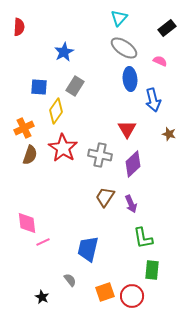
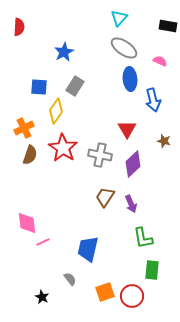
black rectangle: moved 1 px right, 2 px up; rotated 48 degrees clockwise
brown star: moved 5 px left, 7 px down
gray semicircle: moved 1 px up
